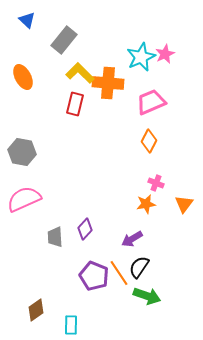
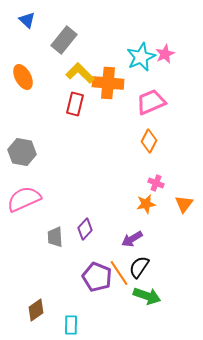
purple pentagon: moved 3 px right, 1 px down
